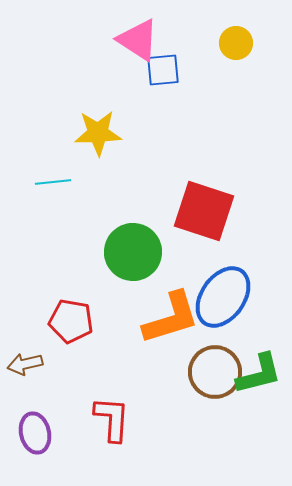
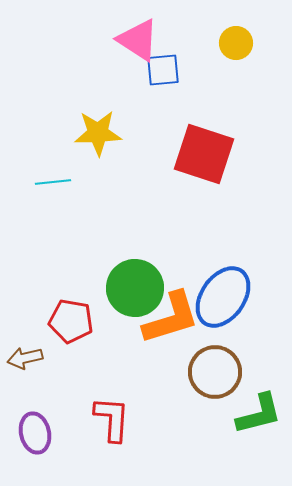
red square: moved 57 px up
green circle: moved 2 px right, 36 px down
brown arrow: moved 6 px up
green L-shape: moved 40 px down
